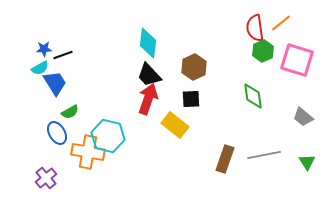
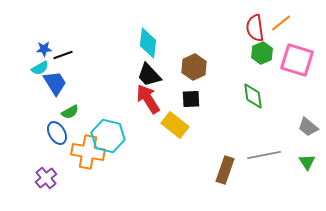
green hexagon: moved 1 px left, 2 px down
red arrow: rotated 52 degrees counterclockwise
gray trapezoid: moved 5 px right, 10 px down
brown rectangle: moved 11 px down
